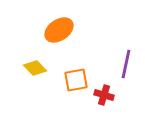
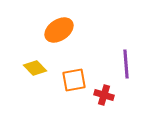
purple line: rotated 16 degrees counterclockwise
orange square: moved 2 px left
